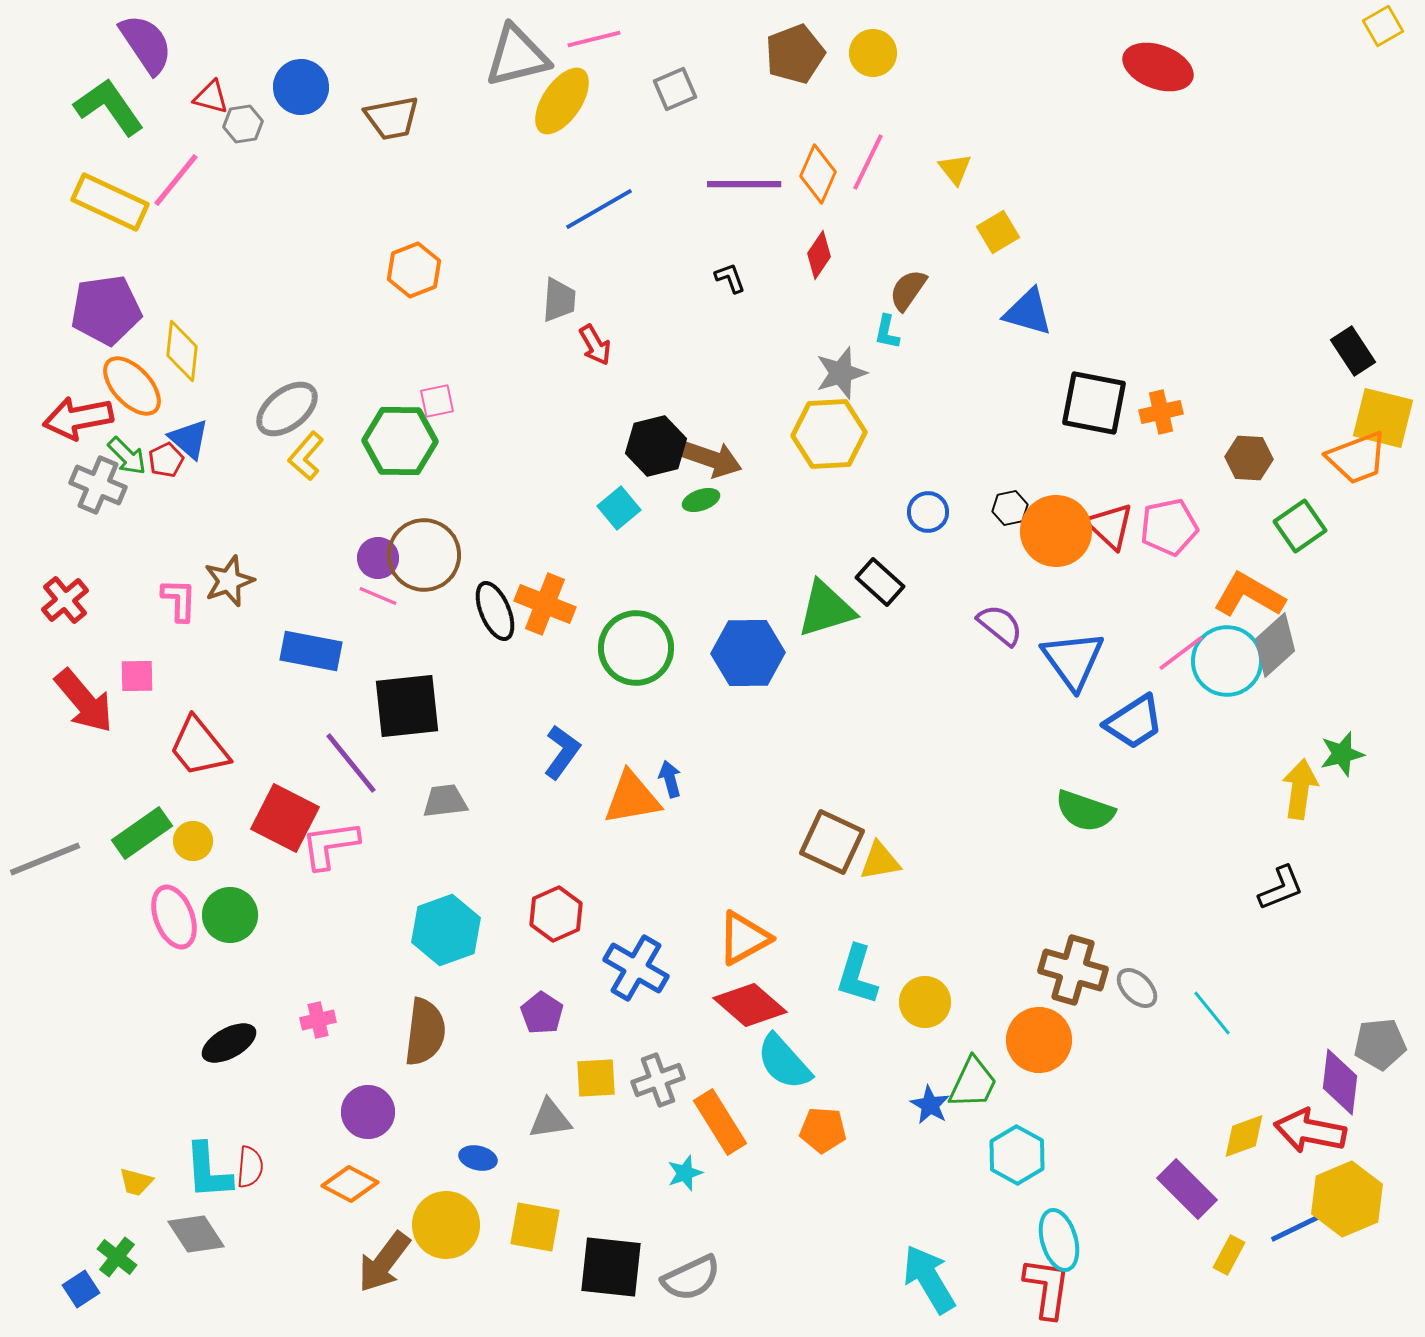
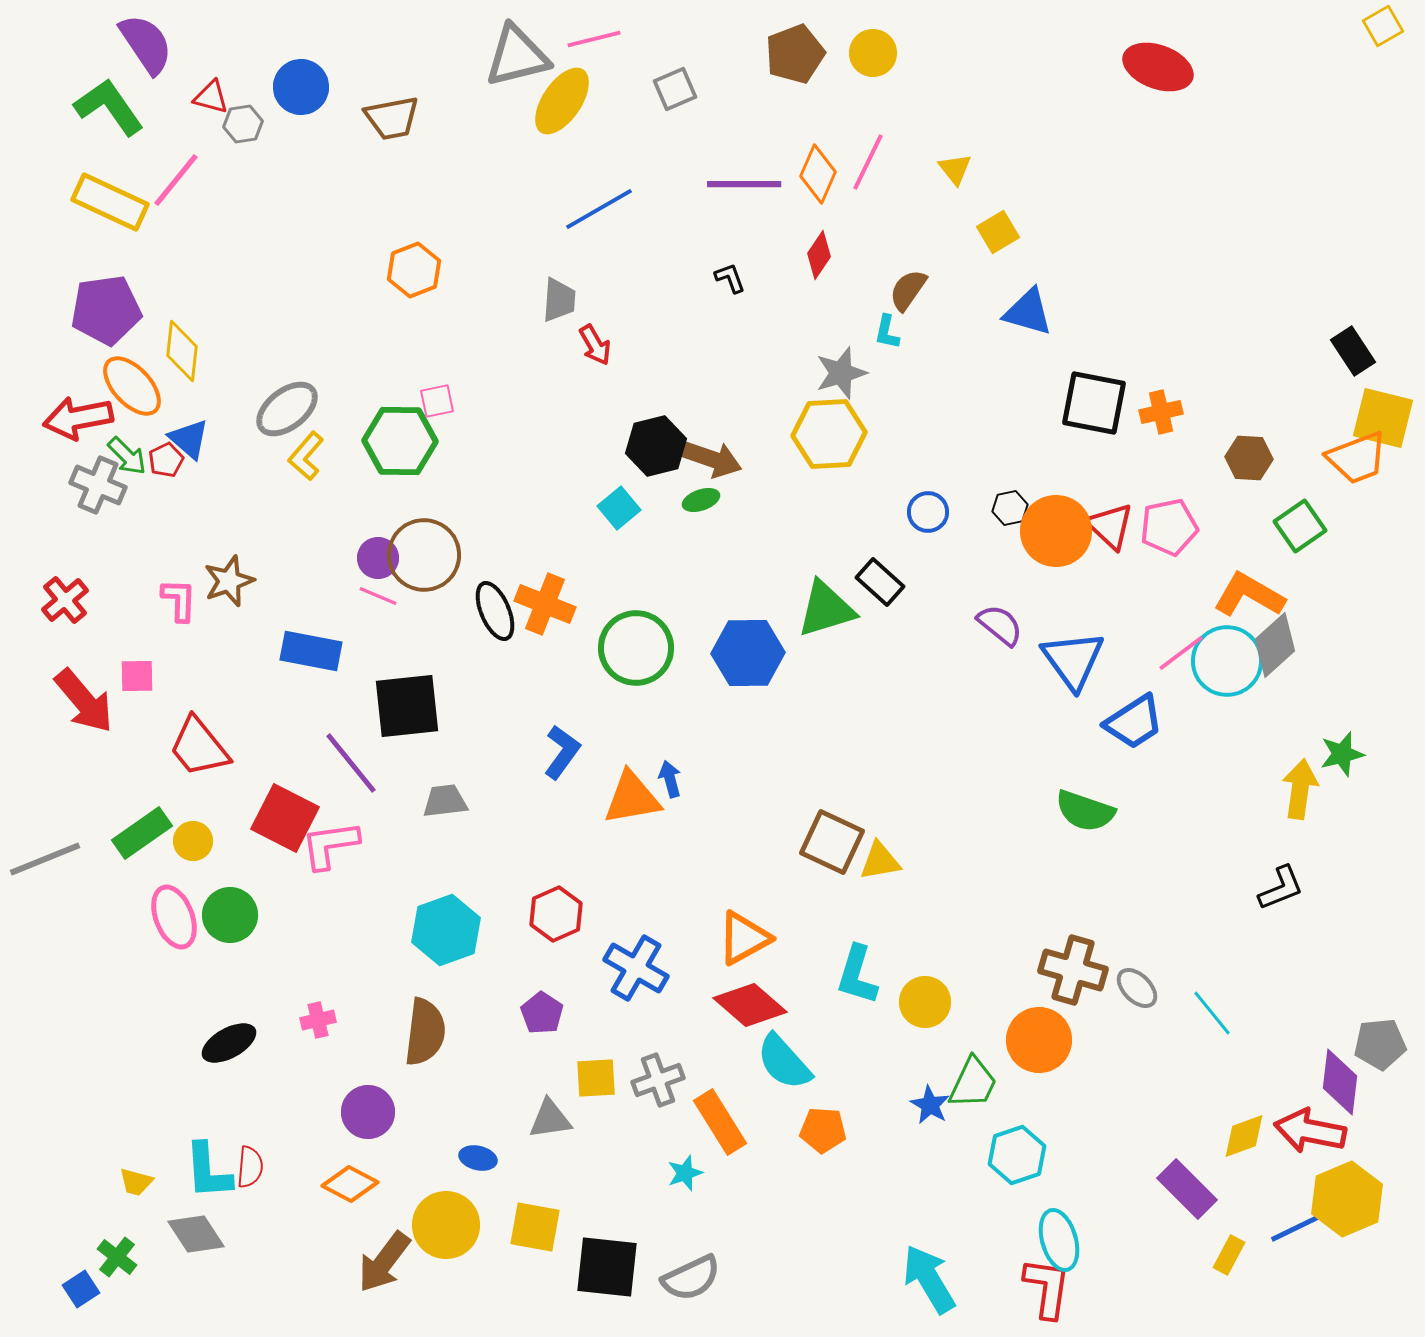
cyan hexagon at (1017, 1155): rotated 12 degrees clockwise
black square at (611, 1267): moved 4 px left
